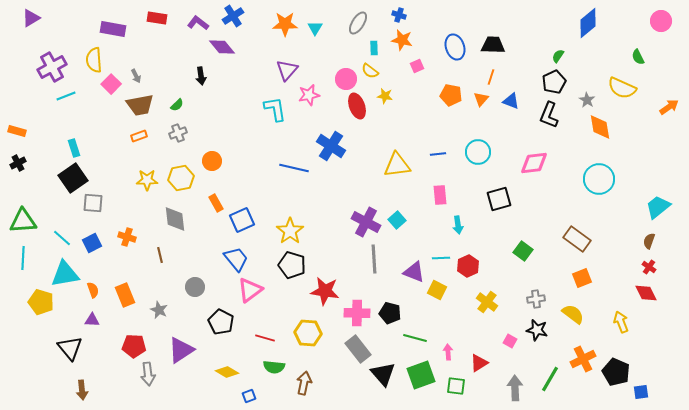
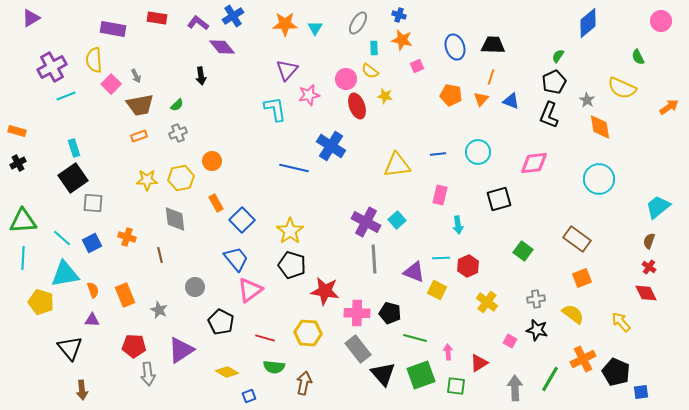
pink rectangle at (440, 195): rotated 18 degrees clockwise
blue square at (242, 220): rotated 20 degrees counterclockwise
yellow arrow at (621, 322): rotated 20 degrees counterclockwise
